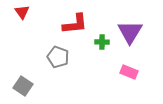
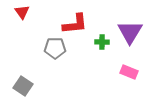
gray pentagon: moved 3 px left, 9 px up; rotated 20 degrees counterclockwise
